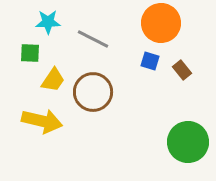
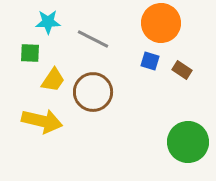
brown rectangle: rotated 18 degrees counterclockwise
